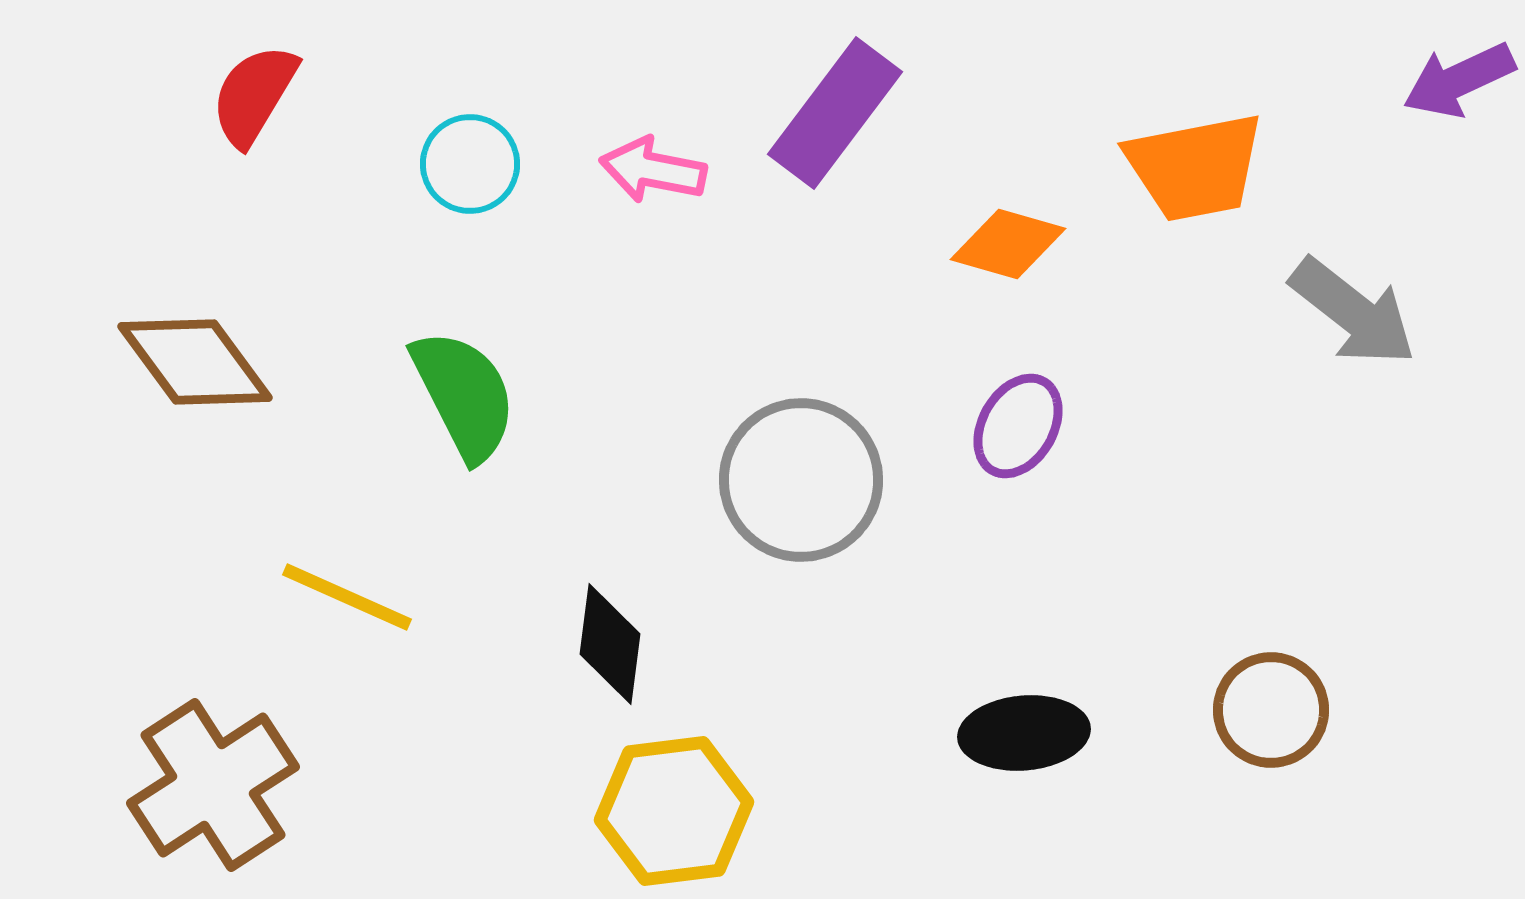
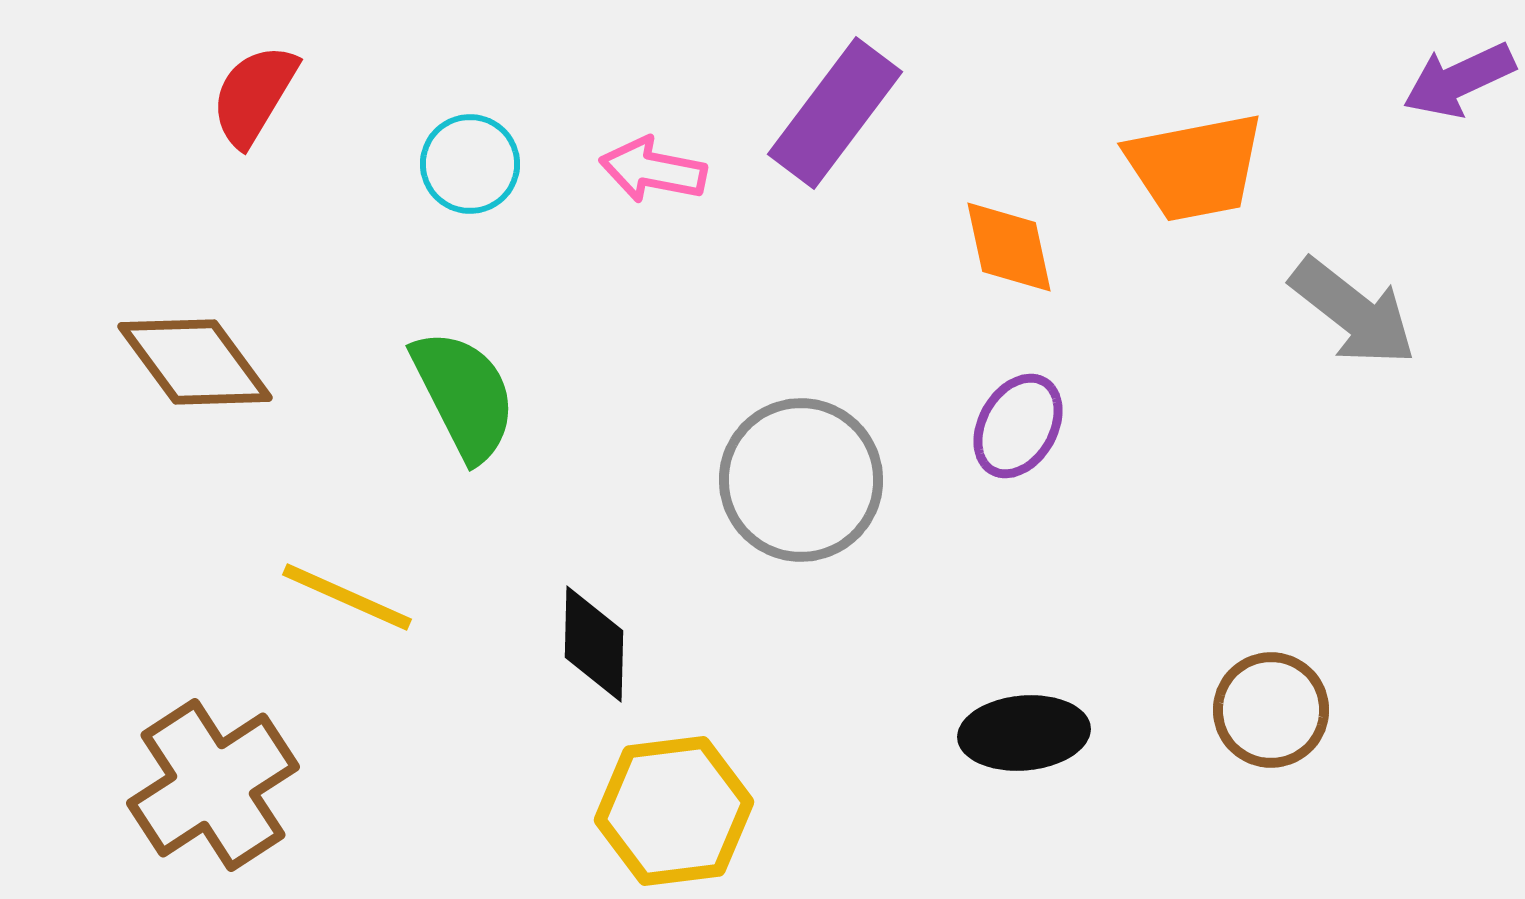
orange diamond: moved 1 px right, 3 px down; rotated 62 degrees clockwise
black diamond: moved 16 px left; rotated 6 degrees counterclockwise
